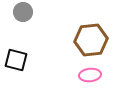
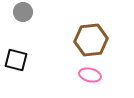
pink ellipse: rotated 20 degrees clockwise
